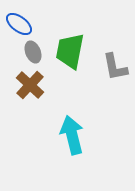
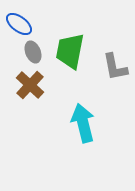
cyan arrow: moved 11 px right, 12 px up
